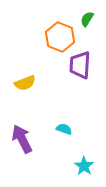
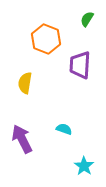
orange hexagon: moved 14 px left, 2 px down
yellow semicircle: rotated 120 degrees clockwise
